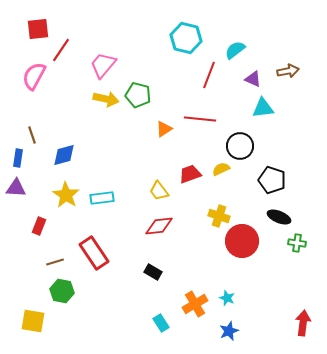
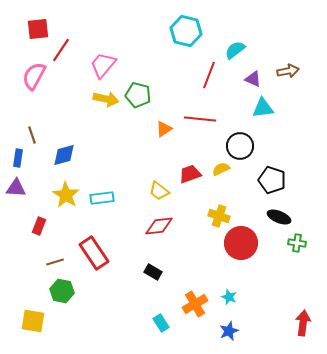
cyan hexagon at (186, 38): moved 7 px up
yellow trapezoid at (159, 191): rotated 15 degrees counterclockwise
red circle at (242, 241): moved 1 px left, 2 px down
cyan star at (227, 298): moved 2 px right, 1 px up
